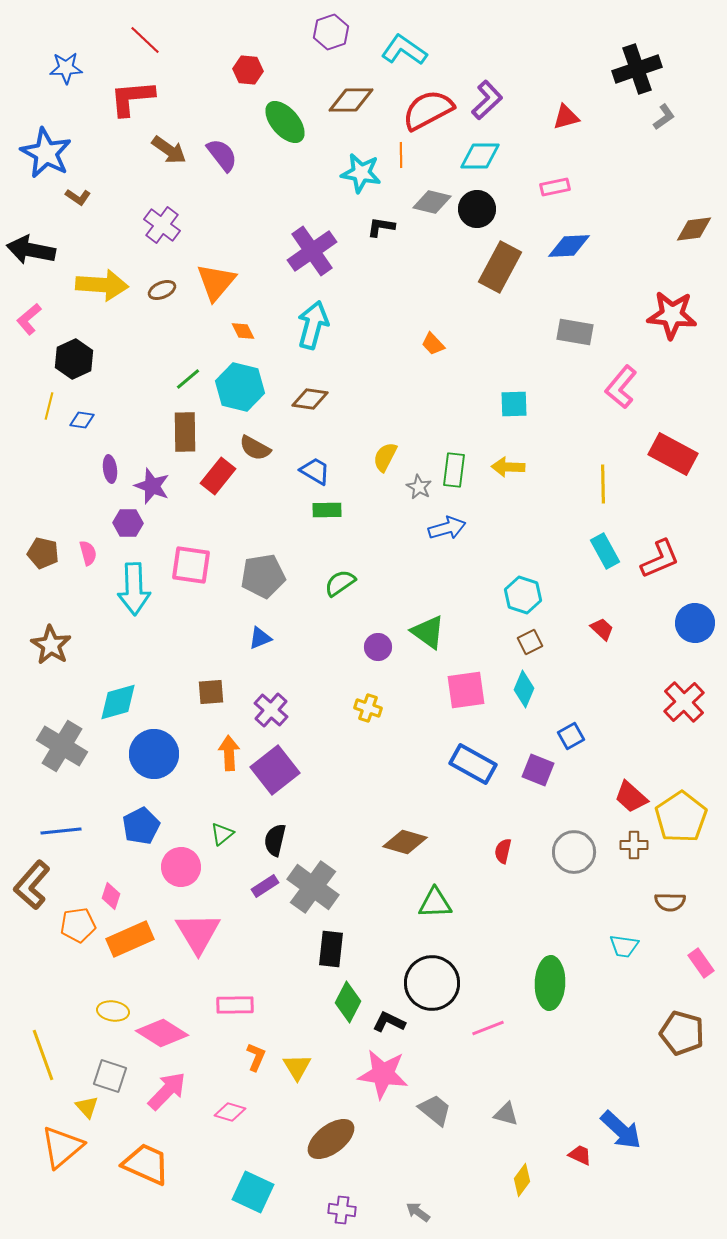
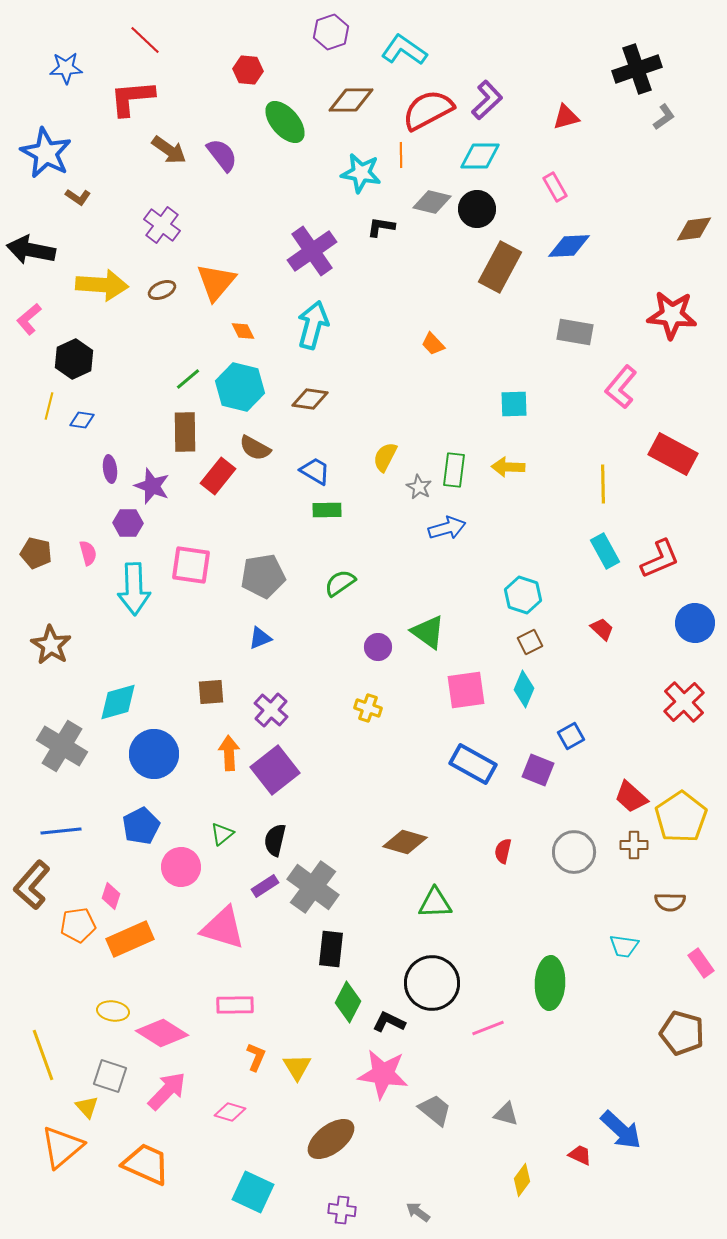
pink rectangle at (555, 187): rotated 72 degrees clockwise
brown pentagon at (43, 553): moved 7 px left
pink triangle at (198, 933): moved 25 px right, 5 px up; rotated 42 degrees counterclockwise
